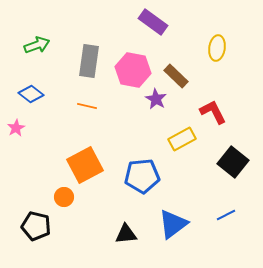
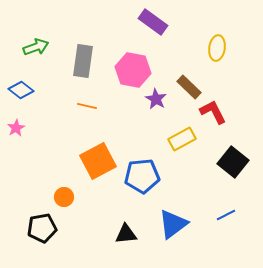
green arrow: moved 1 px left, 2 px down
gray rectangle: moved 6 px left
brown rectangle: moved 13 px right, 11 px down
blue diamond: moved 10 px left, 4 px up
orange square: moved 13 px right, 4 px up
black pentagon: moved 6 px right, 2 px down; rotated 24 degrees counterclockwise
